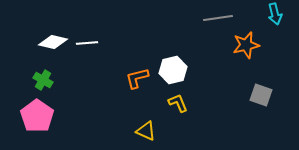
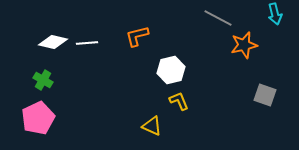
gray line: rotated 36 degrees clockwise
orange star: moved 2 px left
white hexagon: moved 2 px left
orange L-shape: moved 42 px up
gray square: moved 4 px right
yellow L-shape: moved 1 px right, 2 px up
pink pentagon: moved 1 px right, 2 px down; rotated 12 degrees clockwise
yellow triangle: moved 6 px right, 5 px up
